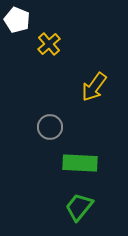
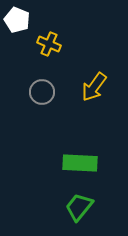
yellow cross: rotated 25 degrees counterclockwise
gray circle: moved 8 px left, 35 px up
